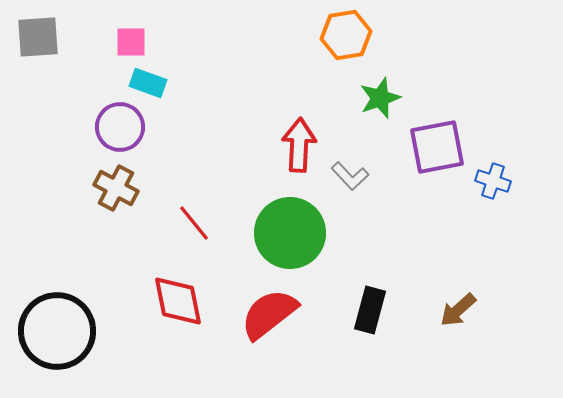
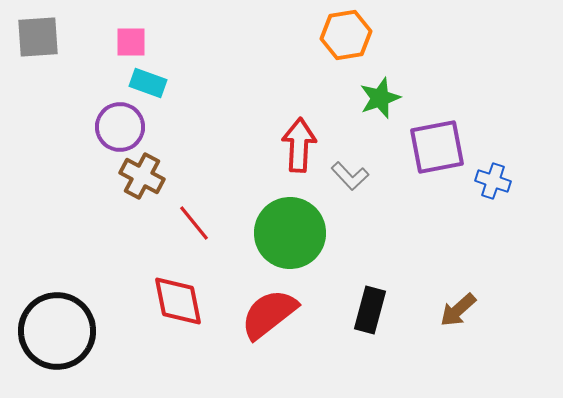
brown cross: moved 26 px right, 12 px up
